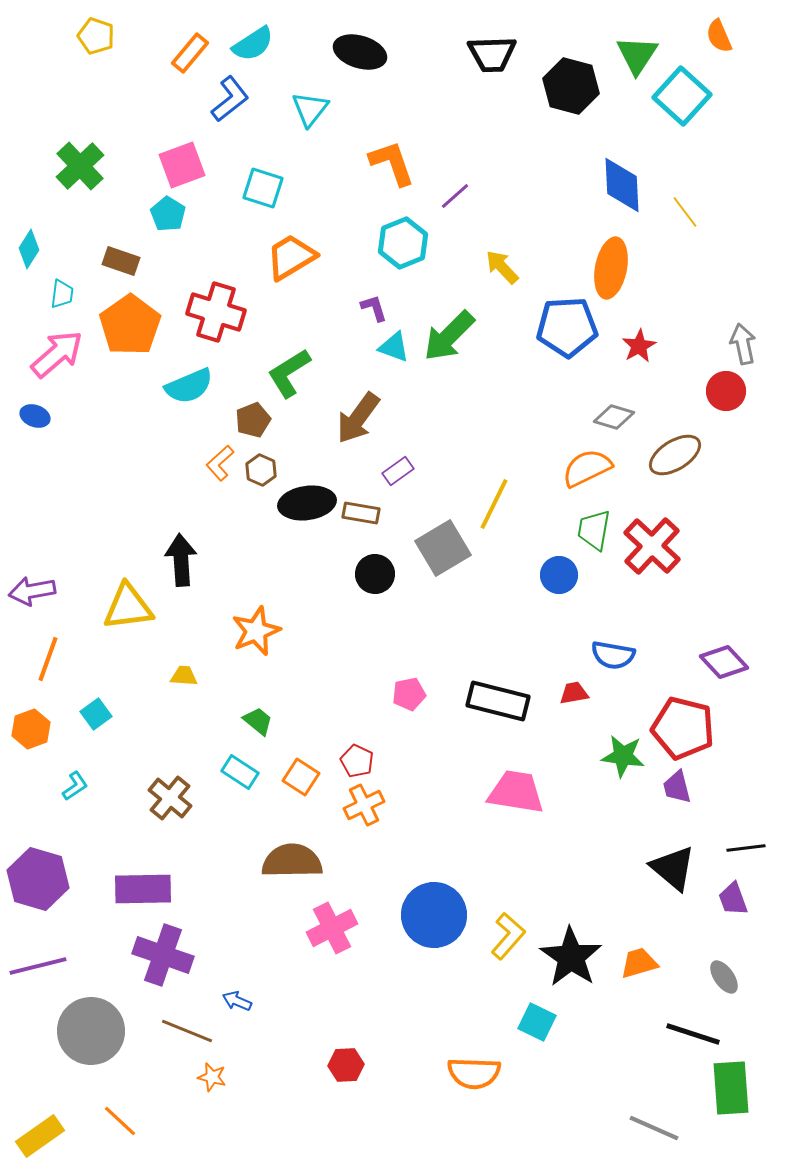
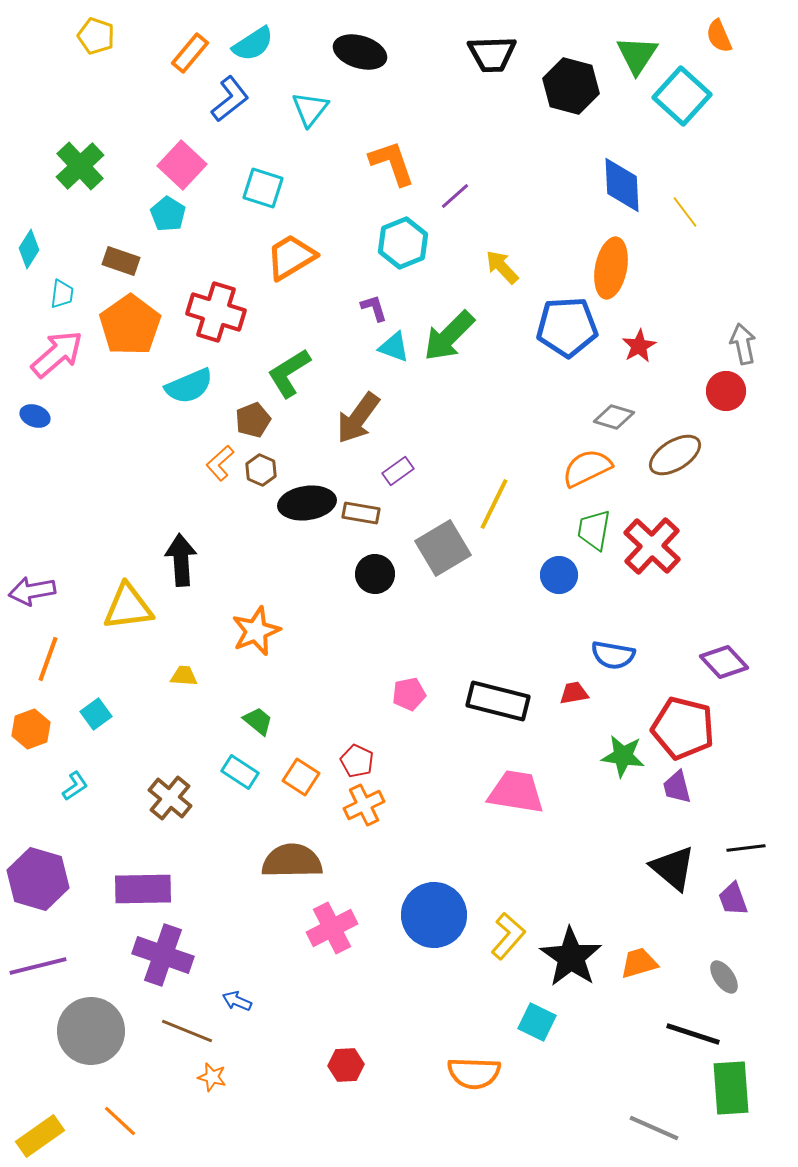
pink square at (182, 165): rotated 27 degrees counterclockwise
